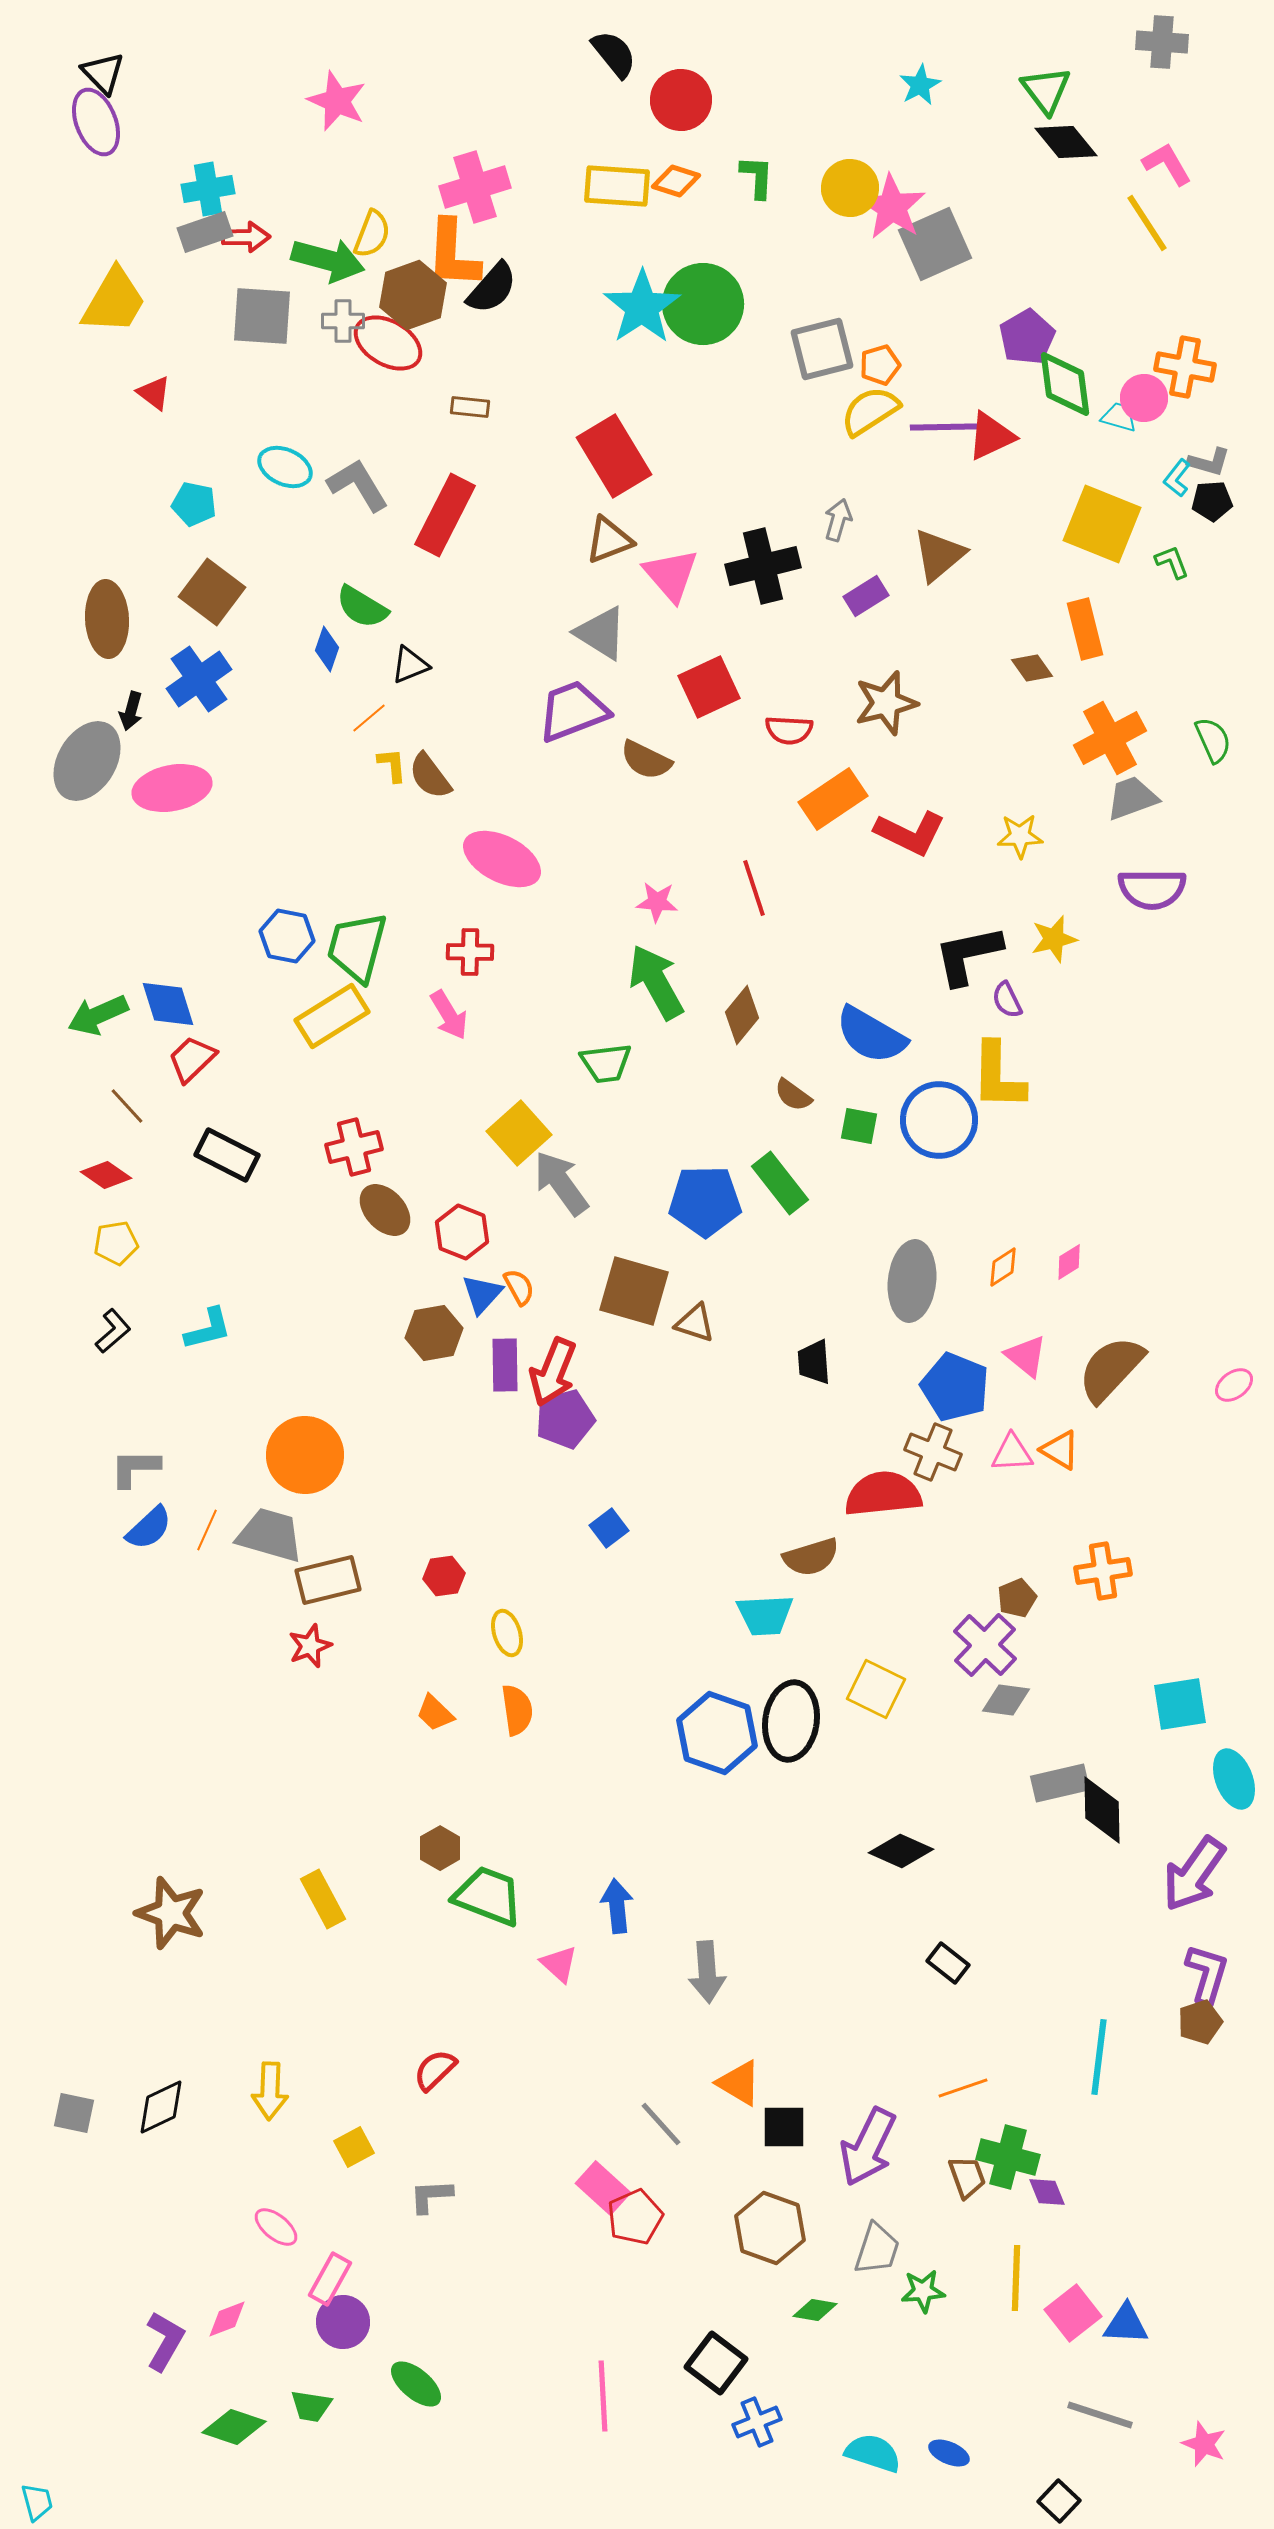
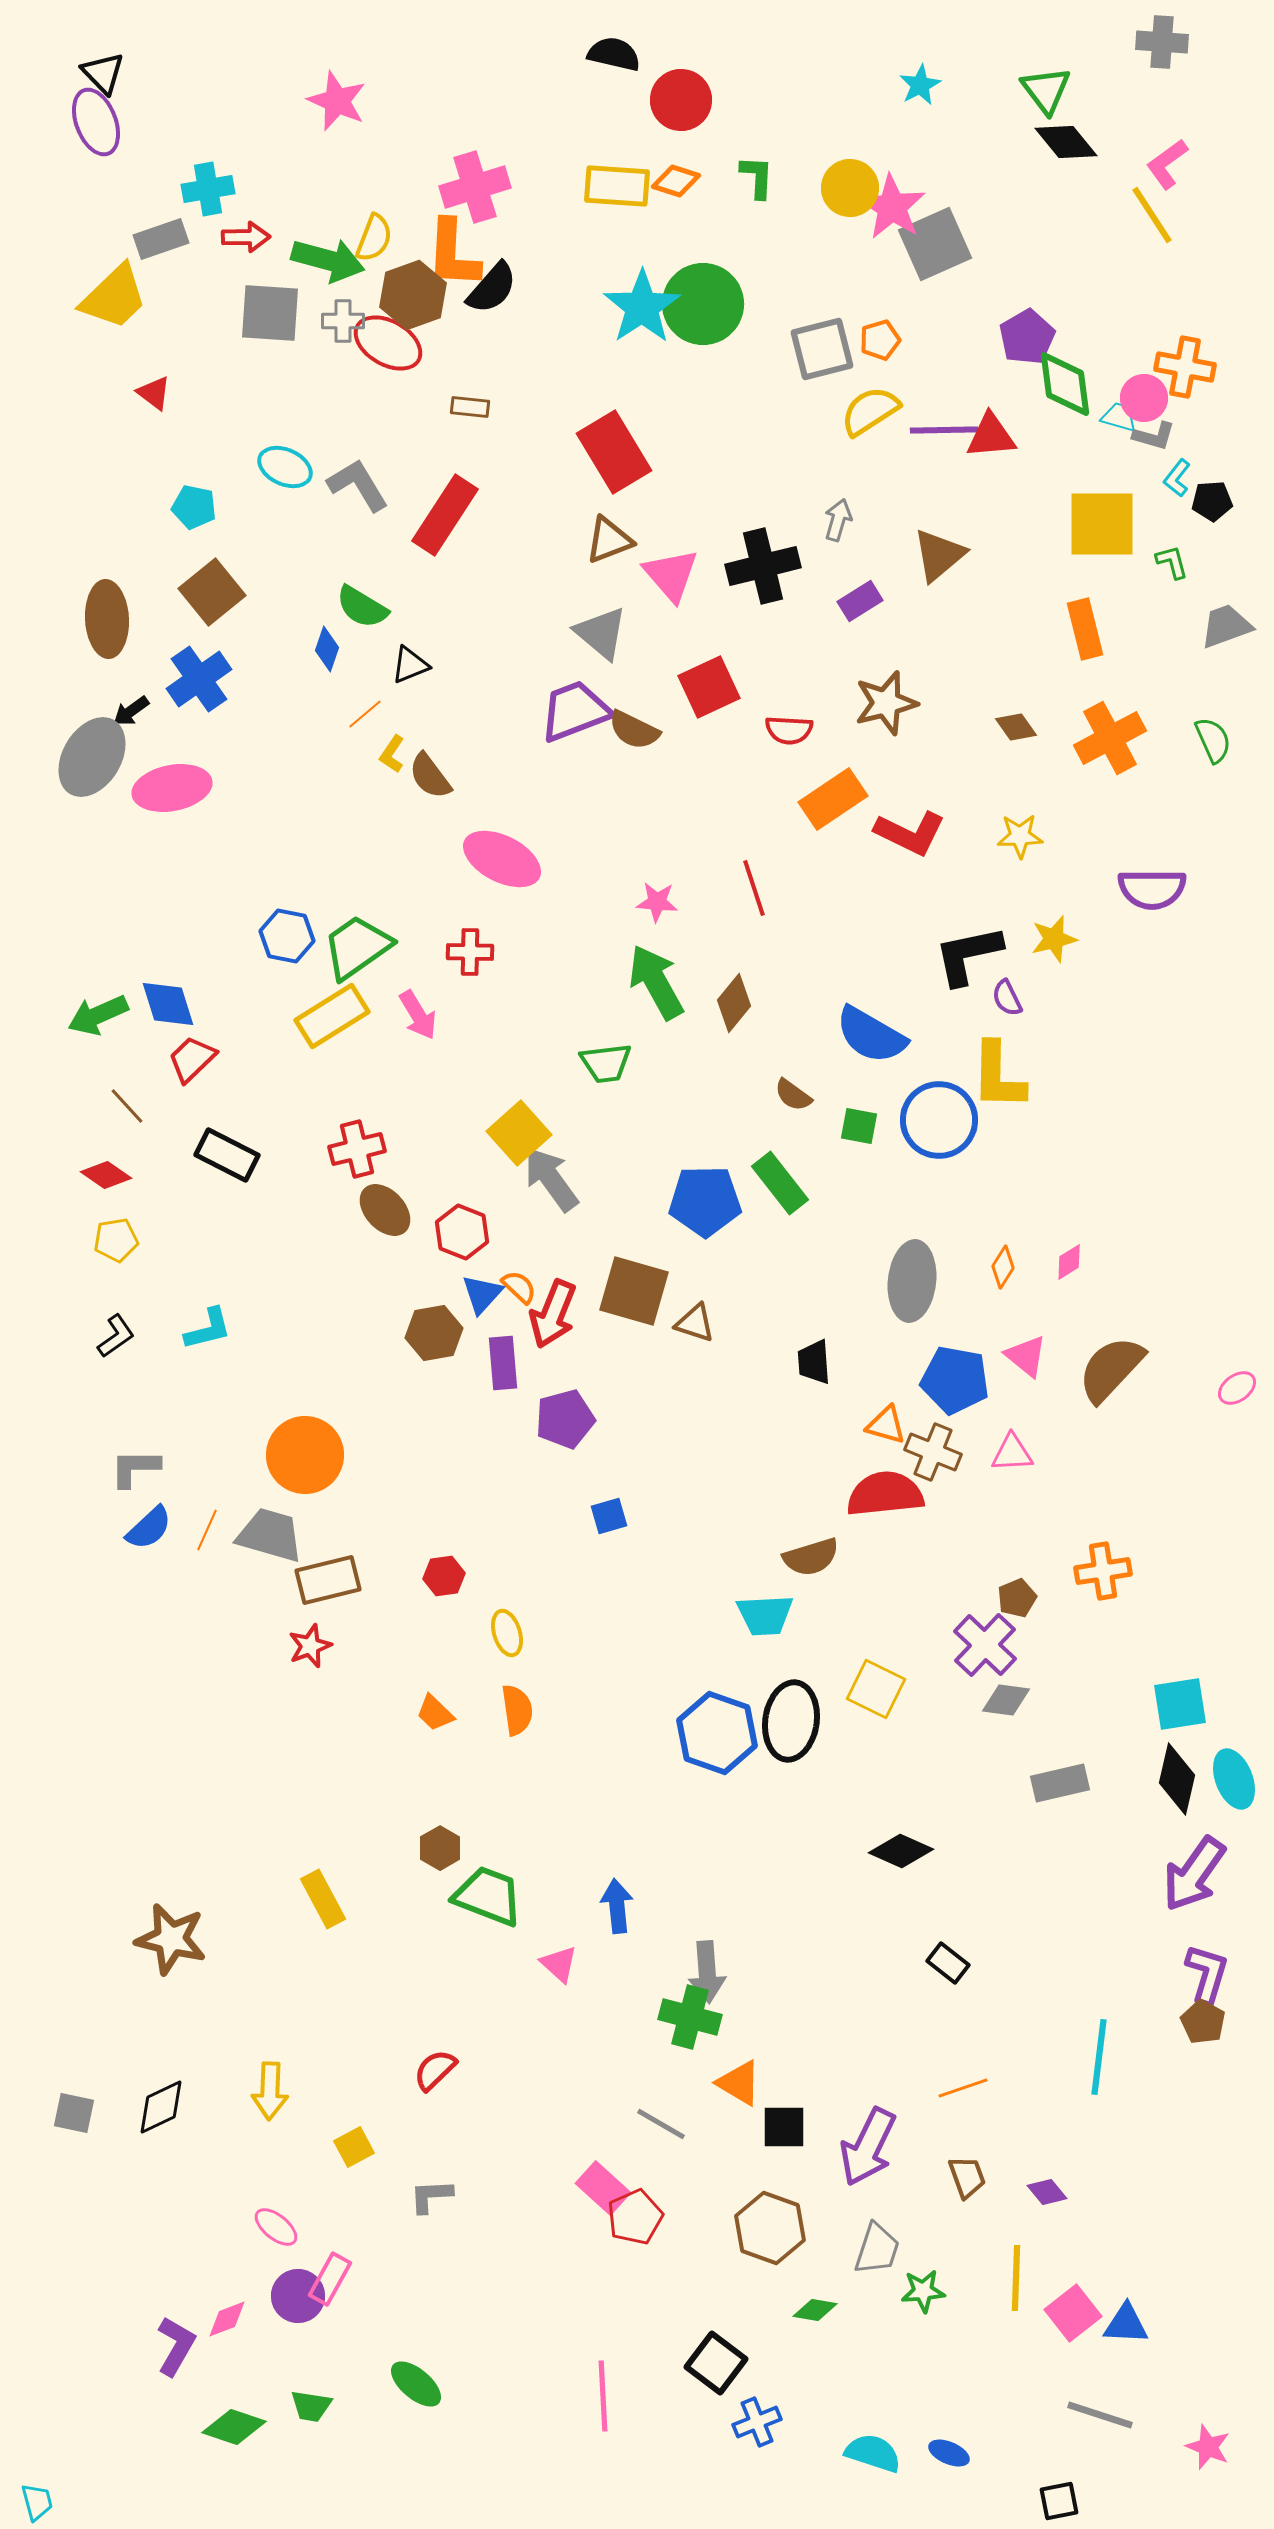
black semicircle at (614, 54): rotated 38 degrees counterclockwise
pink L-shape at (1167, 164): rotated 96 degrees counterclockwise
yellow line at (1147, 223): moved 5 px right, 8 px up
gray rectangle at (205, 232): moved 44 px left, 7 px down
yellow semicircle at (372, 234): moved 2 px right, 4 px down
yellow trapezoid at (114, 301): moved 4 px up; rotated 16 degrees clockwise
gray square at (262, 316): moved 8 px right, 3 px up
orange pentagon at (880, 365): moved 25 px up
purple line at (944, 427): moved 3 px down
red triangle at (991, 436): rotated 20 degrees clockwise
red rectangle at (614, 456): moved 4 px up
gray L-shape at (1209, 462): moved 55 px left, 26 px up
cyan pentagon at (194, 504): moved 3 px down
red rectangle at (445, 515): rotated 6 degrees clockwise
yellow square at (1102, 524): rotated 22 degrees counterclockwise
green L-shape at (1172, 562): rotated 6 degrees clockwise
brown square at (212, 592): rotated 14 degrees clockwise
purple rectangle at (866, 596): moved 6 px left, 5 px down
gray triangle at (601, 633): rotated 8 degrees clockwise
brown diamond at (1032, 668): moved 16 px left, 59 px down
black arrow at (131, 711): rotated 39 degrees clockwise
purple trapezoid at (573, 711): moved 2 px right
orange line at (369, 718): moved 4 px left, 4 px up
brown semicircle at (646, 760): moved 12 px left, 30 px up
gray ellipse at (87, 761): moved 5 px right, 4 px up
yellow L-shape at (392, 765): moved 11 px up; rotated 141 degrees counterclockwise
gray trapezoid at (1132, 798): moved 94 px right, 172 px up
green trapezoid at (357, 947): rotated 40 degrees clockwise
purple semicircle at (1007, 1000): moved 2 px up
pink arrow at (449, 1015): moved 31 px left
brown diamond at (742, 1015): moved 8 px left, 12 px up
red cross at (354, 1147): moved 3 px right, 2 px down
gray arrow at (561, 1183): moved 10 px left, 4 px up
yellow pentagon at (116, 1243): moved 3 px up
orange diamond at (1003, 1267): rotated 24 degrees counterclockwise
orange semicircle at (519, 1287): rotated 18 degrees counterclockwise
black L-shape at (113, 1331): moved 3 px right, 5 px down; rotated 6 degrees clockwise
purple rectangle at (505, 1365): moved 2 px left, 2 px up; rotated 4 degrees counterclockwise
red arrow at (553, 1372): moved 58 px up
pink ellipse at (1234, 1385): moved 3 px right, 3 px down
blue pentagon at (955, 1387): moved 7 px up; rotated 12 degrees counterclockwise
orange triangle at (1060, 1450): moved 174 px left, 25 px up; rotated 15 degrees counterclockwise
red semicircle at (883, 1494): moved 2 px right
blue square at (609, 1528): moved 12 px up; rotated 21 degrees clockwise
black diamond at (1102, 1810): moved 75 px right, 31 px up; rotated 14 degrees clockwise
brown star at (171, 1913): moved 26 px down; rotated 6 degrees counterclockwise
brown pentagon at (1200, 2022): moved 3 px right; rotated 24 degrees counterclockwise
gray line at (661, 2124): rotated 18 degrees counterclockwise
green cross at (1008, 2157): moved 318 px left, 140 px up
purple diamond at (1047, 2192): rotated 18 degrees counterclockwise
purple circle at (343, 2322): moved 45 px left, 26 px up
purple L-shape at (165, 2341): moved 11 px right, 5 px down
pink star at (1204, 2444): moved 4 px right, 3 px down
black square at (1059, 2501): rotated 36 degrees clockwise
